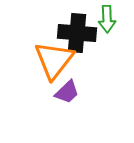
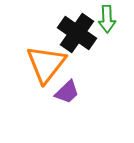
black cross: rotated 30 degrees clockwise
orange triangle: moved 8 px left, 4 px down
